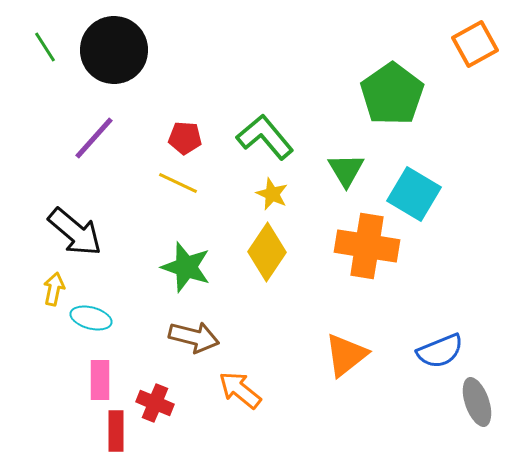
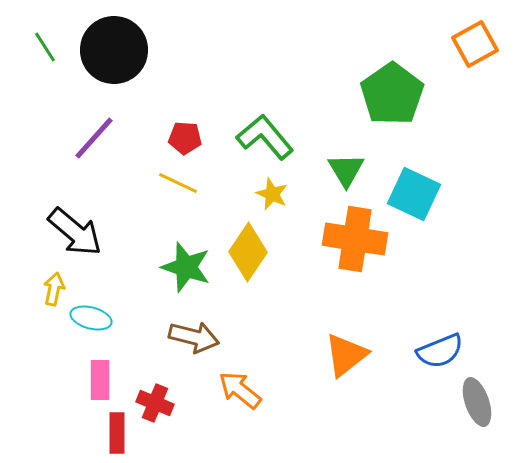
cyan square: rotated 6 degrees counterclockwise
orange cross: moved 12 px left, 7 px up
yellow diamond: moved 19 px left
red rectangle: moved 1 px right, 2 px down
